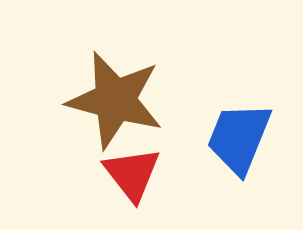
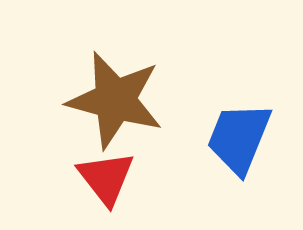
red triangle: moved 26 px left, 4 px down
